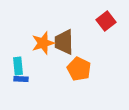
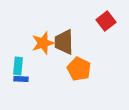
cyan rectangle: rotated 12 degrees clockwise
